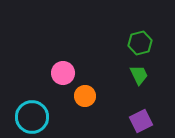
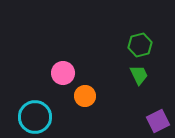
green hexagon: moved 2 px down
cyan circle: moved 3 px right
purple square: moved 17 px right
